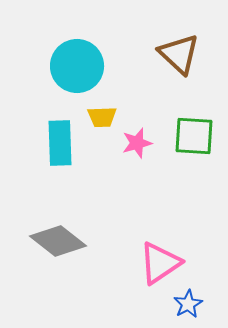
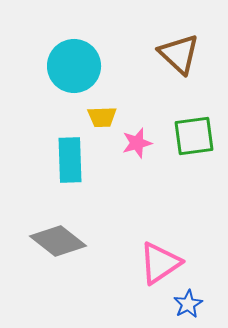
cyan circle: moved 3 px left
green square: rotated 12 degrees counterclockwise
cyan rectangle: moved 10 px right, 17 px down
